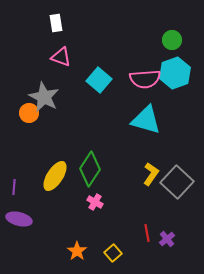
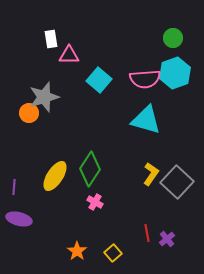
white rectangle: moved 5 px left, 16 px down
green circle: moved 1 px right, 2 px up
pink triangle: moved 8 px right, 2 px up; rotated 20 degrees counterclockwise
gray star: rotated 28 degrees clockwise
